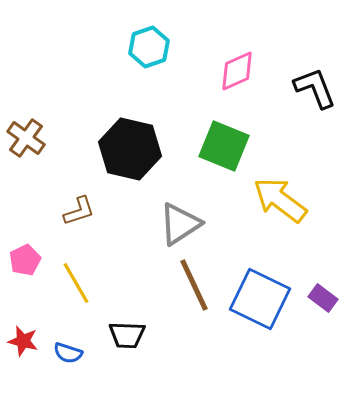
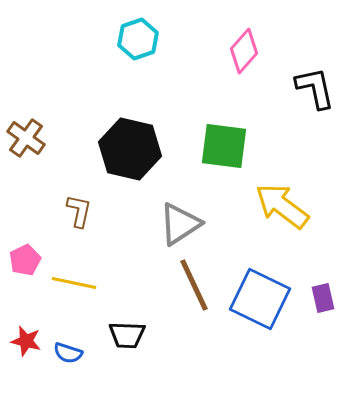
cyan hexagon: moved 11 px left, 8 px up
pink diamond: moved 7 px right, 20 px up; rotated 24 degrees counterclockwise
black L-shape: rotated 9 degrees clockwise
green square: rotated 15 degrees counterclockwise
yellow arrow: moved 2 px right, 6 px down
brown L-shape: rotated 60 degrees counterclockwise
yellow line: moved 2 px left; rotated 48 degrees counterclockwise
purple rectangle: rotated 40 degrees clockwise
red star: moved 3 px right
